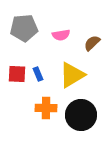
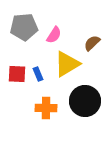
gray pentagon: moved 1 px up
pink semicircle: moved 7 px left; rotated 48 degrees counterclockwise
yellow triangle: moved 5 px left, 11 px up
black circle: moved 4 px right, 14 px up
